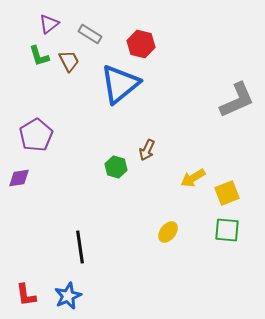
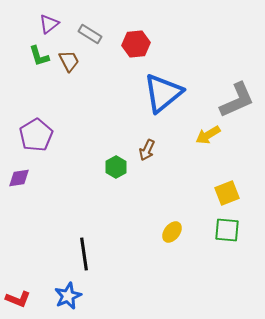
red hexagon: moved 5 px left; rotated 20 degrees counterclockwise
blue triangle: moved 43 px right, 9 px down
green hexagon: rotated 15 degrees clockwise
yellow arrow: moved 15 px right, 43 px up
yellow ellipse: moved 4 px right
black line: moved 4 px right, 7 px down
red L-shape: moved 8 px left, 4 px down; rotated 60 degrees counterclockwise
